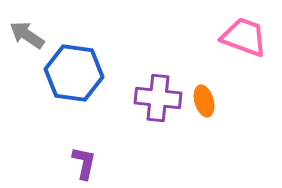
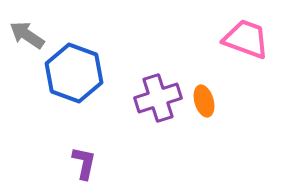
pink trapezoid: moved 2 px right, 2 px down
blue hexagon: rotated 12 degrees clockwise
purple cross: rotated 24 degrees counterclockwise
